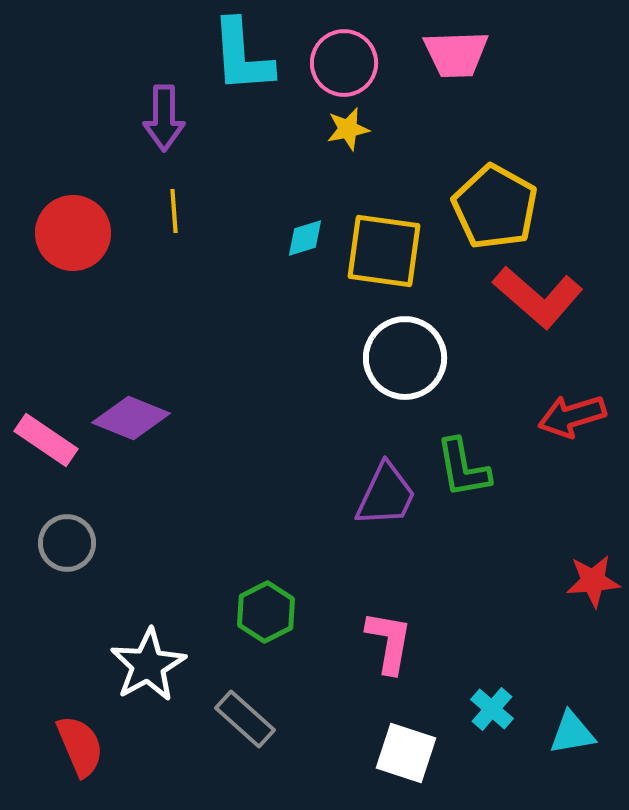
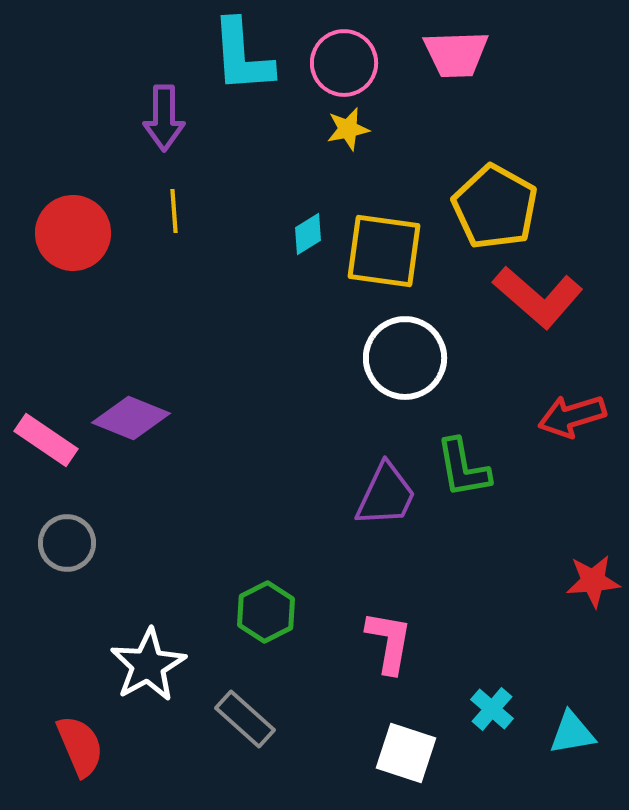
cyan diamond: moved 3 px right, 4 px up; rotated 15 degrees counterclockwise
